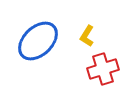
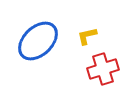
yellow L-shape: rotated 45 degrees clockwise
